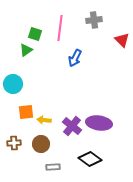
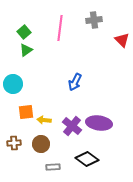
green square: moved 11 px left, 2 px up; rotated 32 degrees clockwise
blue arrow: moved 24 px down
black diamond: moved 3 px left
